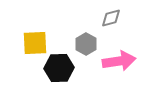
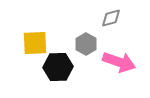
pink arrow: moved 1 px down; rotated 28 degrees clockwise
black hexagon: moved 1 px left, 1 px up
